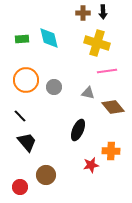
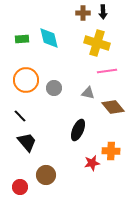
gray circle: moved 1 px down
red star: moved 1 px right, 2 px up
